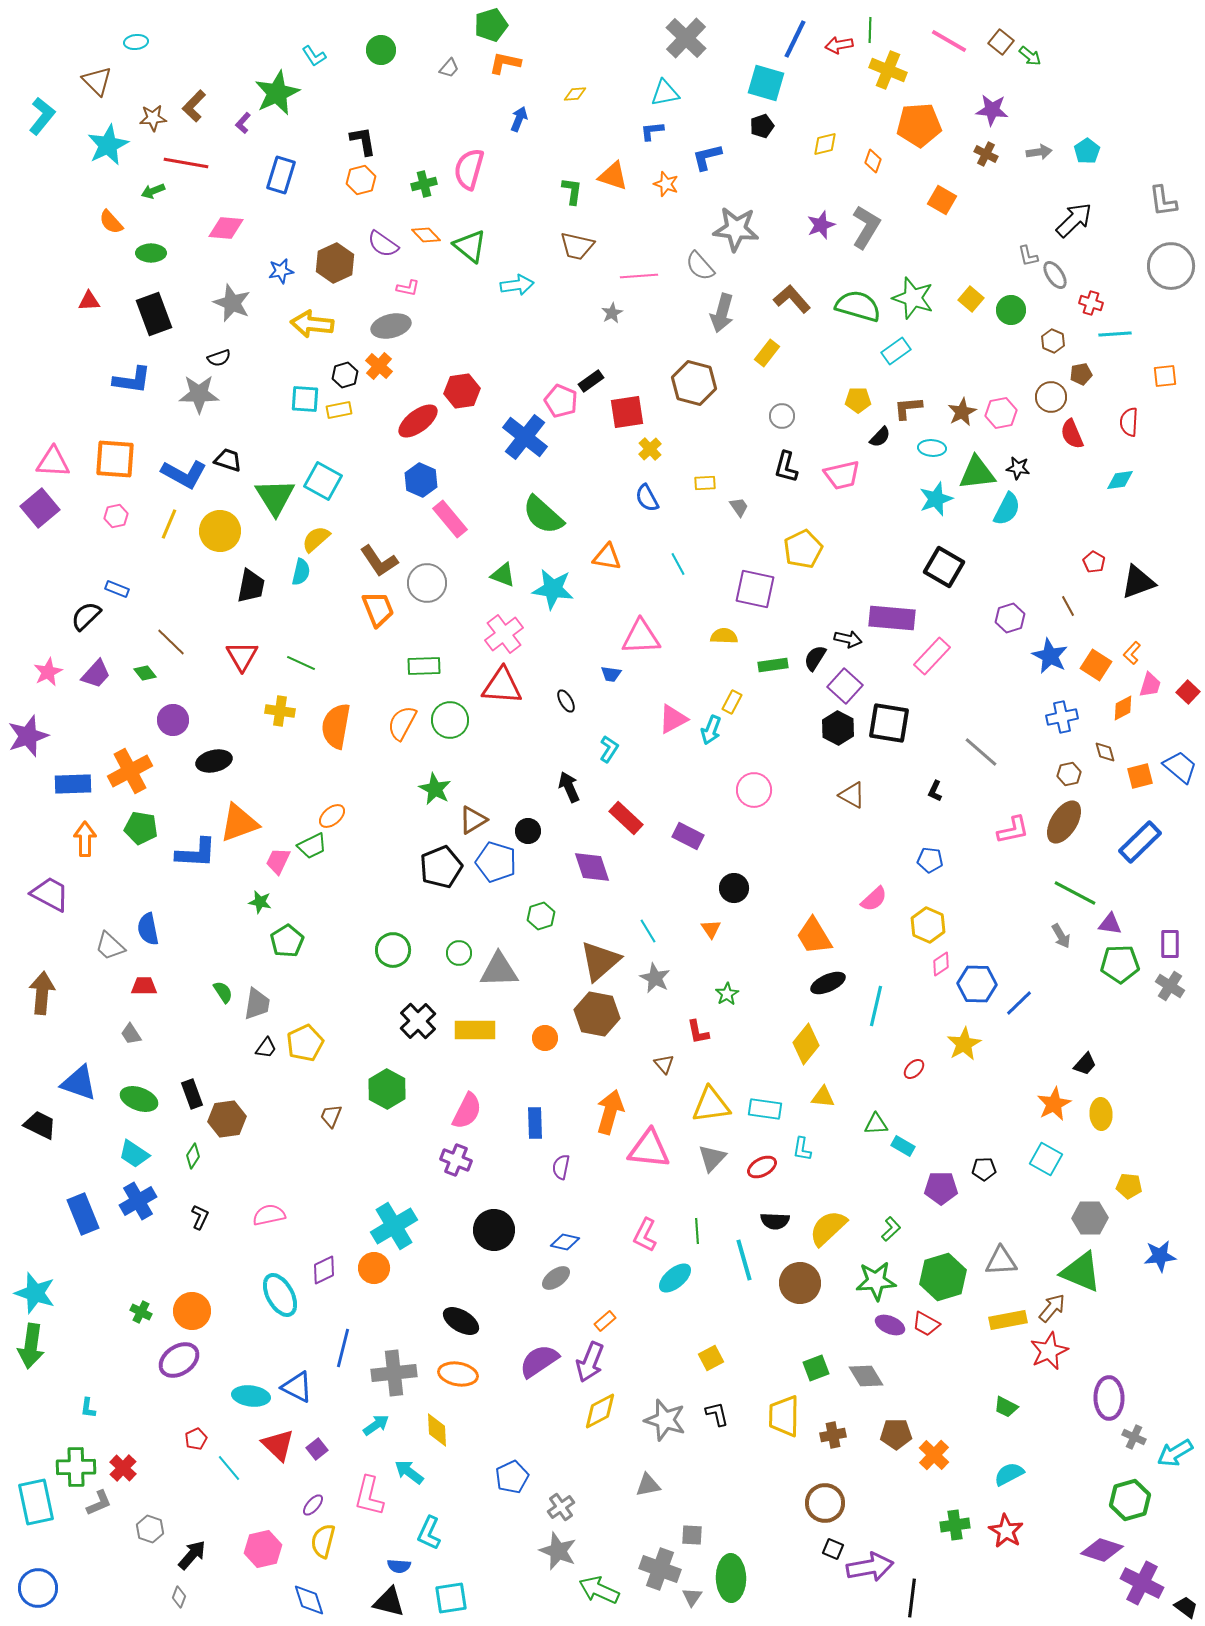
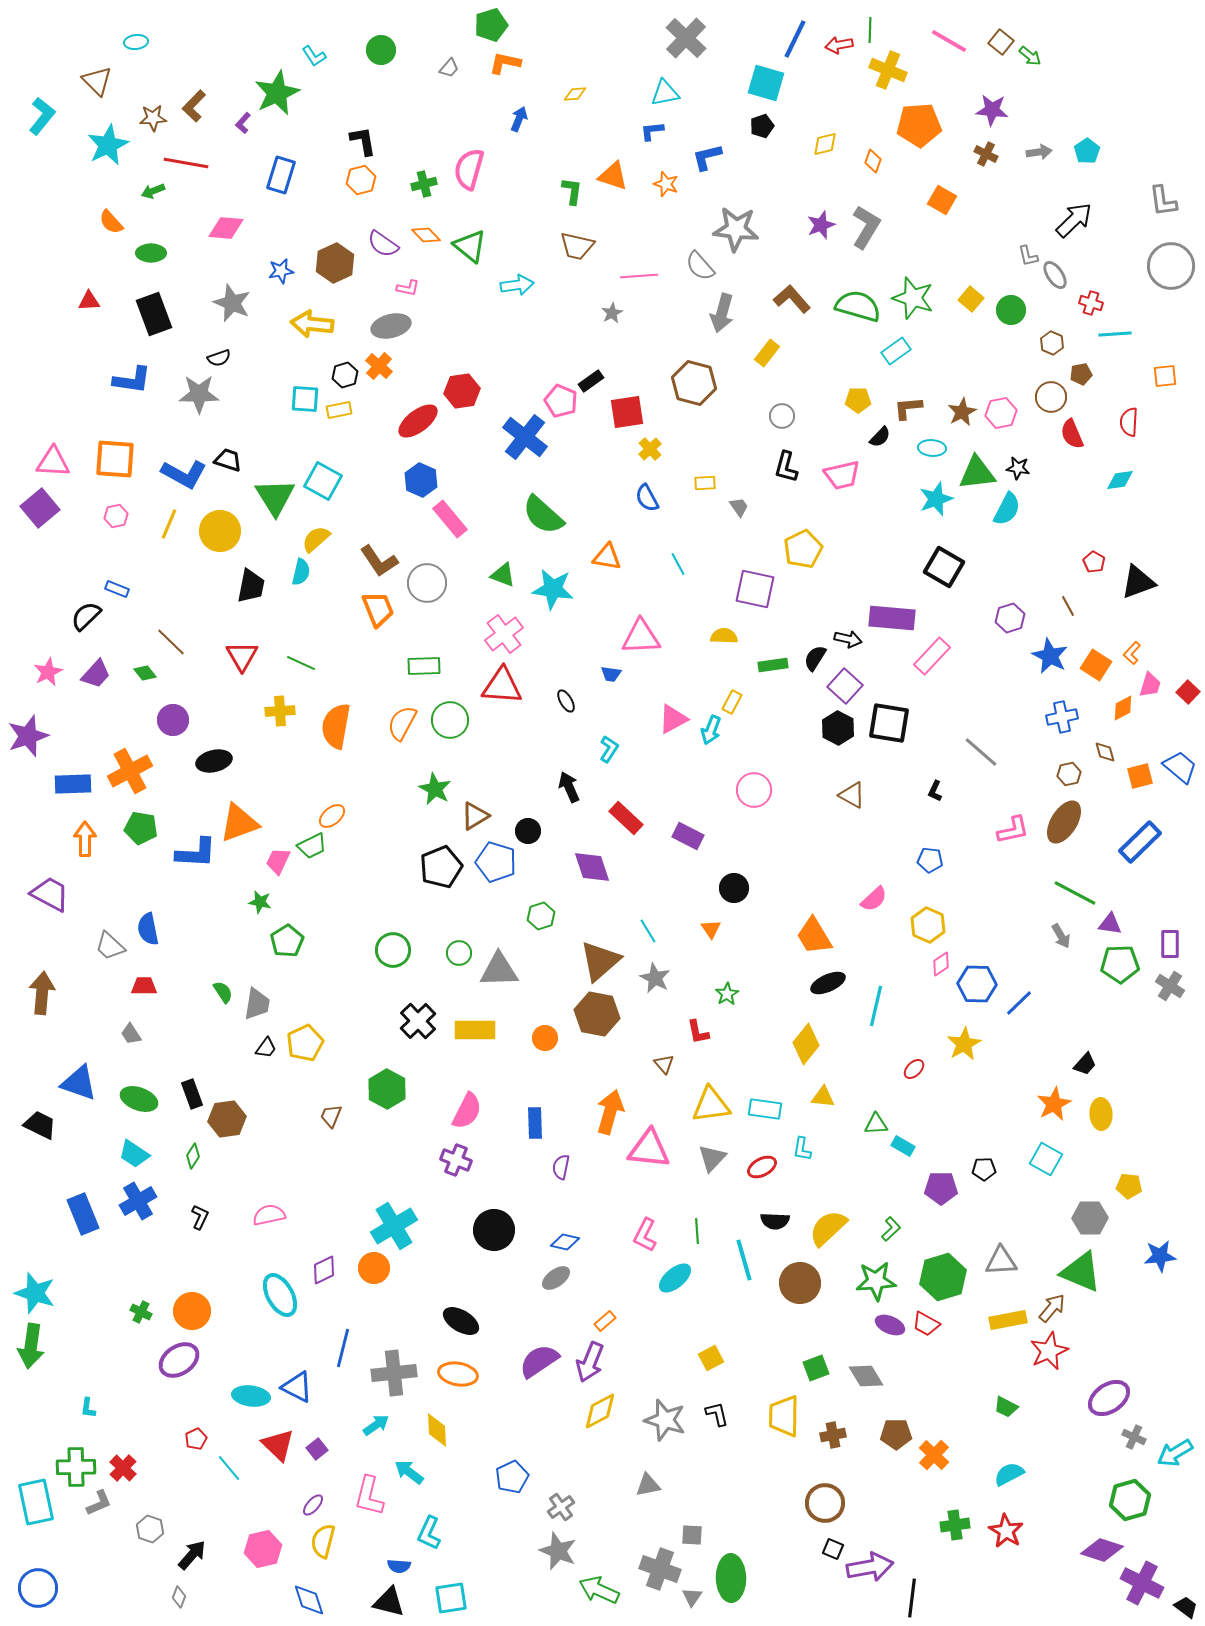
brown hexagon at (1053, 341): moved 1 px left, 2 px down
yellow cross at (280, 711): rotated 12 degrees counterclockwise
brown triangle at (473, 820): moved 2 px right, 4 px up
purple ellipse at (1109, 1398): rotated 57 degrees clockwise
